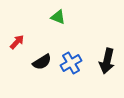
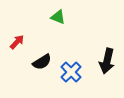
blue cross: moved 9 px down; rotated 15 degrees counterclockwise
